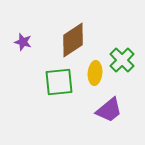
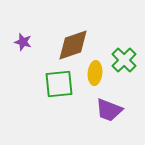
brown diamond: moved 5 px down; rotated 15 degrees clockwise
green cross: moved 2 px right
green square: moved 2 px down
purple trapezoid: rotated 60 degrees clockwise
